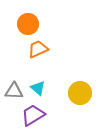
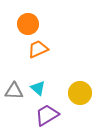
purple trapezoid: moved 14 px right
